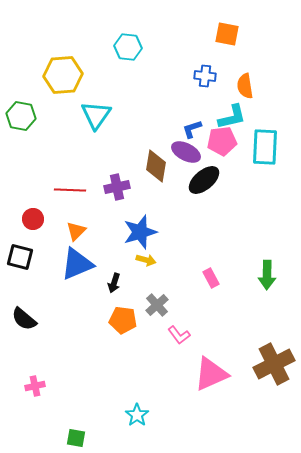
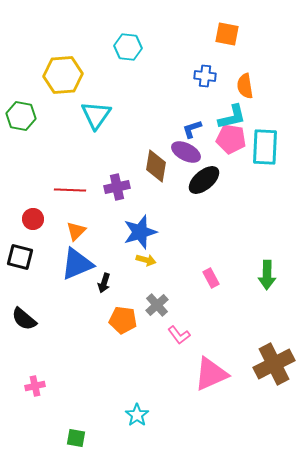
pink pentagon: moved 9 px right, 2 px up; rotated 16 degrees clockwise
black arrow: moved 10 px left
